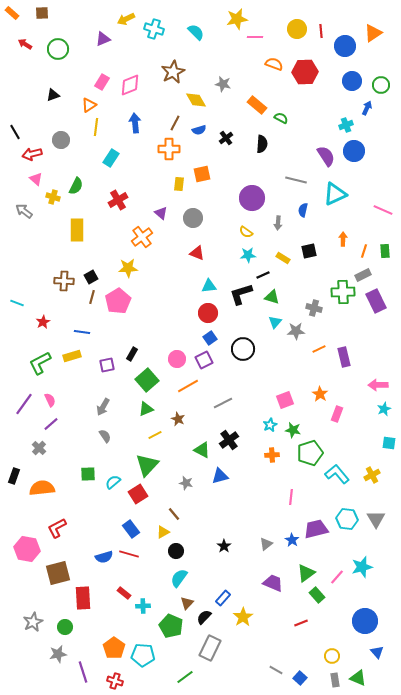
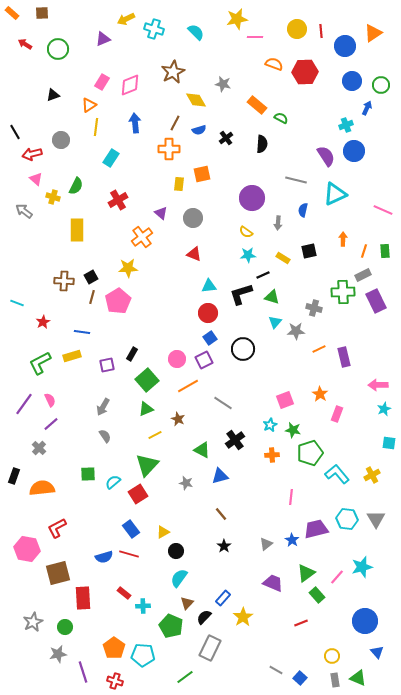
red triangle at (197, 253): moved 3 px left, 1 px down
gray line at (223, 403): rotated 60 degrees clockwise
black cross at (229, 440): moved 6 px right
brown line at (174, 514): moved 47 px right
